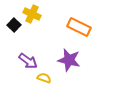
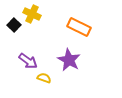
purple star: rotated 15 degrees clockwise
